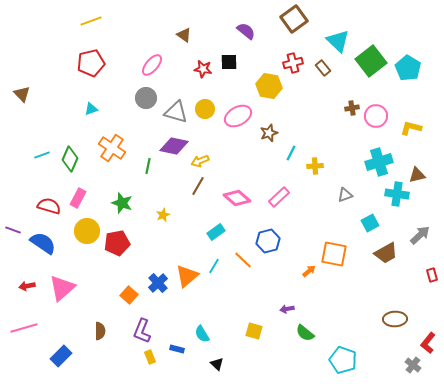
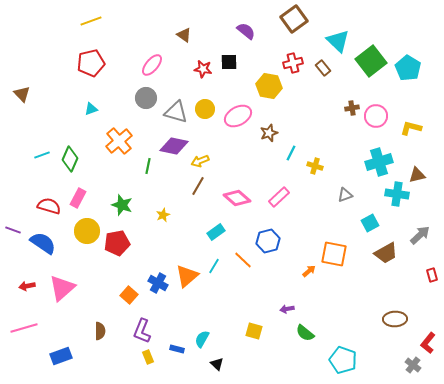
orange cross at (112, 148): moved 7 px right, 7 px up; rotated 16 degrees clockwise
yellow cross at (315, 166): rotated 21 degrees clockwise
green star at (122, 203): moved 2 px down
blue cross at (158, 283): rotated 18 degrees counterclockwise
cyan semicircle at (202, 334): moved 5 px down; rotated 60 degrees clockwise
blue rectangle at (61, 356): rotated 25 degrees clockwise
yellow rectangle at (150, 357): moved 2 px left
